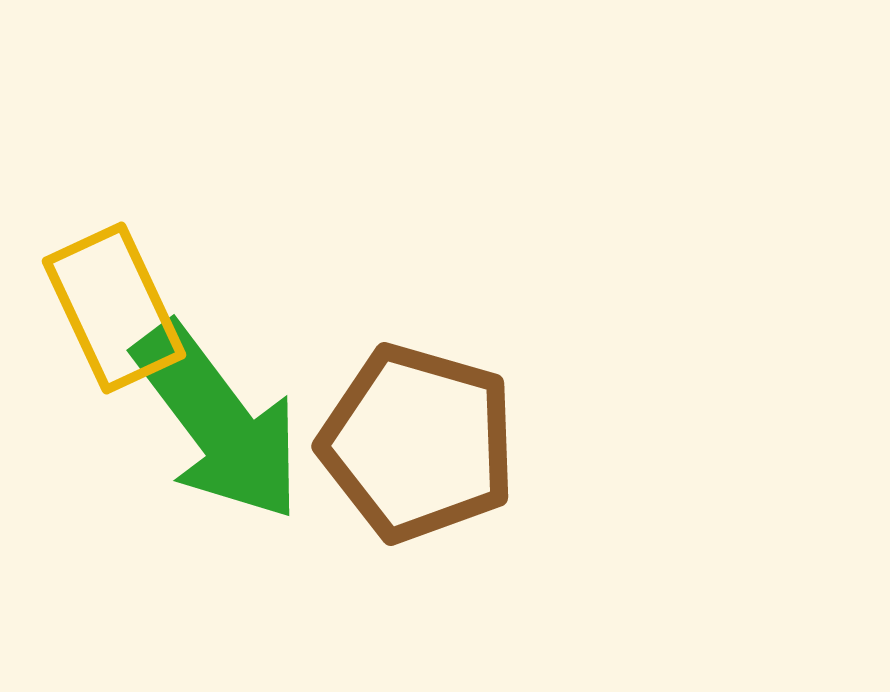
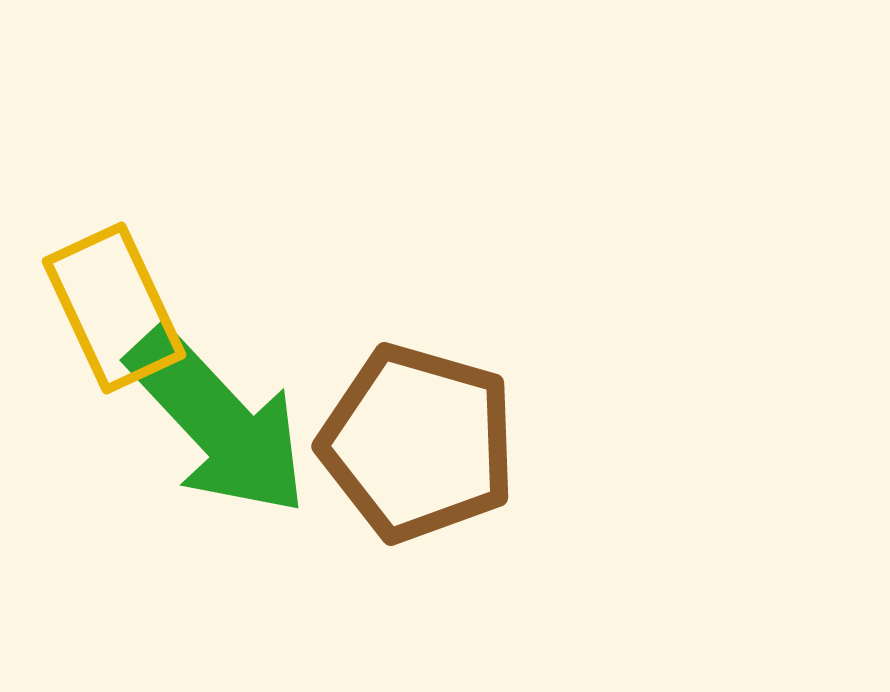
green arrow: rotated 6 degrees counterclockwise
